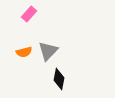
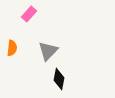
orange semicircle: moved 12 px left, 4 px up; rotated 70 degrees counterclockwise
